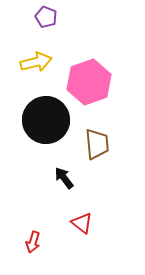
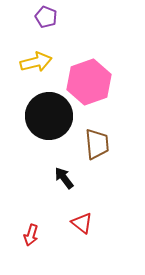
black circle: moved 3 px right, 4 px up
red arrow: moved 2 px left, 7 px up
